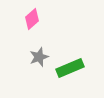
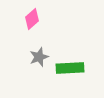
green rectangle: rotated 20 degrees clockwise
